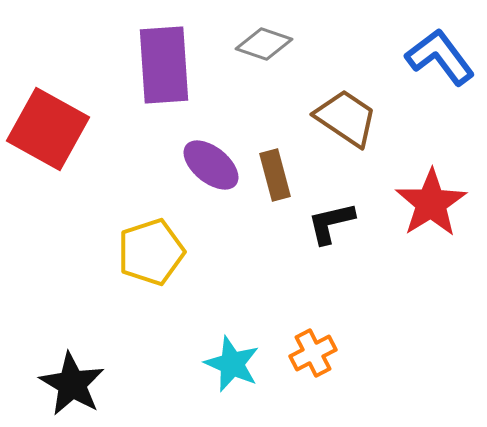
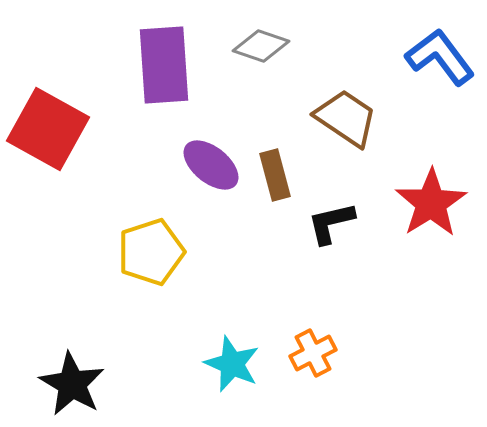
gray diamond: moved 3 px left, 2 px down
